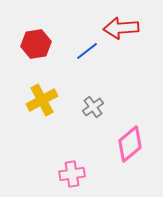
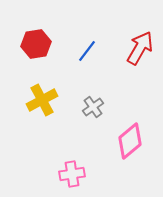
red arrow: moved 19 px right, 20 px down; rotated 124 degrees clockwise
blue line: rotated 15 degrees counterclockwise
pink diamond: moved 3 px up
